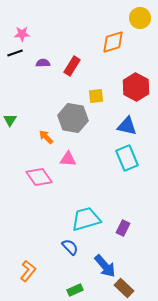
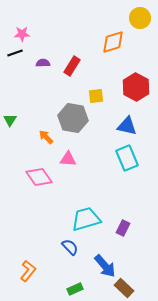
green rectangle: moved 1 px up
